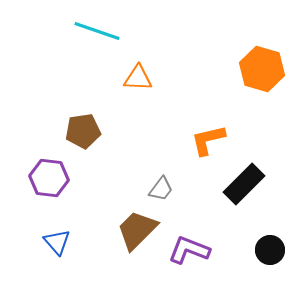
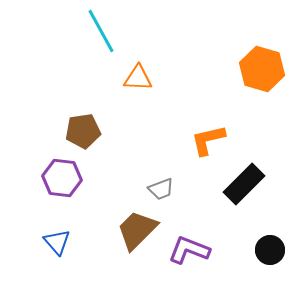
cyan line: moved 4 px right; rotated 42 degrees clockwise
purple hexagon: moved 13 px right
gray trapezoid: rotated 32 degrees clockwise
